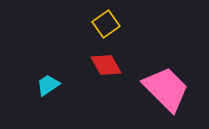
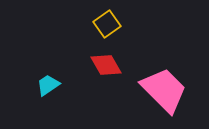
yellow square: moved 1 px right
pink trapezoid: moved 2 px left, 1 px down
